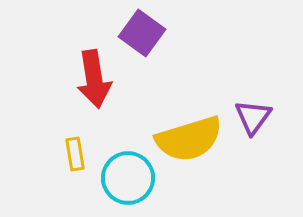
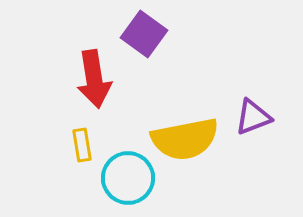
purple square: moved 2 px right, 1 px down
purple triangle: rotated 33 degrees clockwise
yellow semicircle: moved 4 px left; rotated 6 degrees clockwise
yellow rectangle: moved 7 px right, 9 px up
